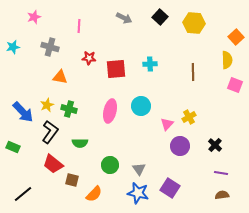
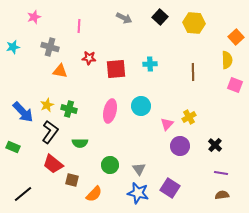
orange triangle: moved 6 px up
